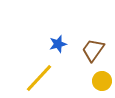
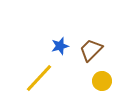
blue star: moved 2 px right, 2 px down
brown trapezoid: moved 2 px left; rotated 10 degrees clockwise
